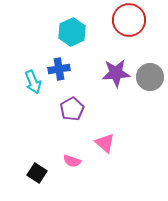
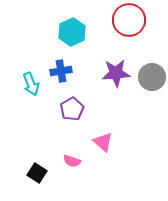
blue cross: moved 2 px right, 2 px down
gray circle: moved 2 px right
cyan arrow: moved 2 px left, 2 px down
pink triangle: moved 2 px left, 1 px up
